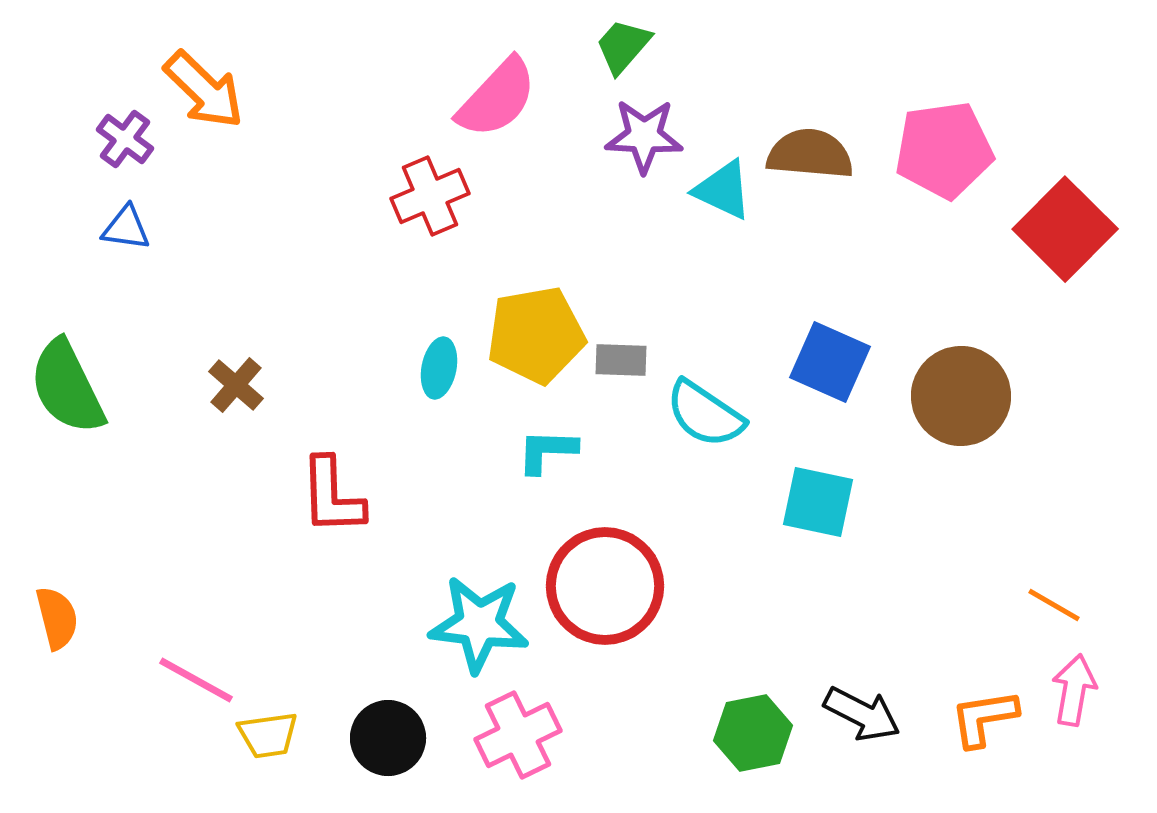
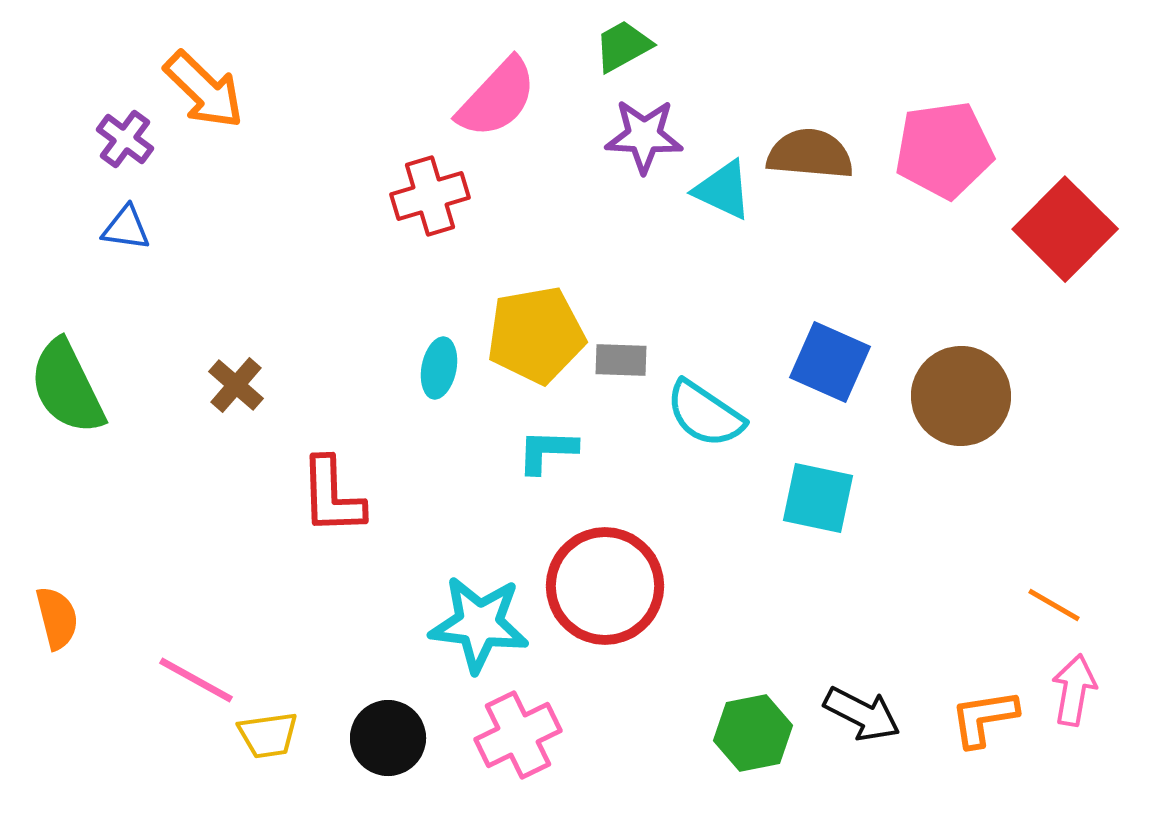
green trapezoid: rotated 20 degrees clockwise
red cross: rotated 6 degrees clockwise
cyan square: moved 4 px up
